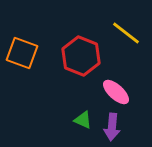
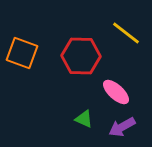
red hexagon: rotated 21 degrees counterclockwise
green triangle: moved 1 px right, 1 px up
purple arrow: moved 10 px right; rotated 56 degrees clockwise
